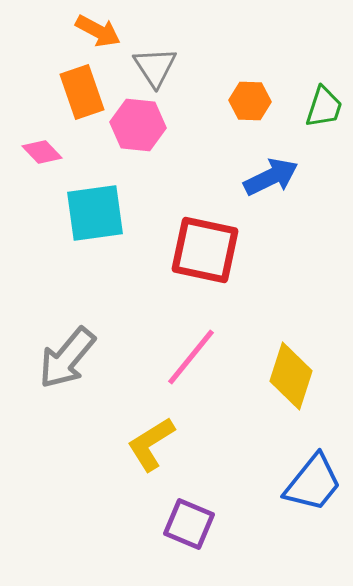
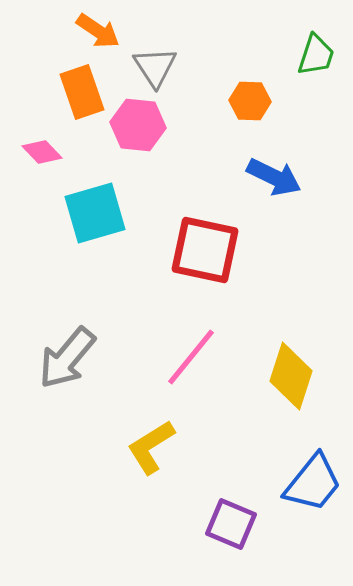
orange arrow: rotated 6 degrees clockwise
green trapezoid: moved 8 px left, 52 px up
blue arrow: moved 3 px right; rotated 52 degrees clockwise
cyan square: rotated 8 degrees counterclockwise
yellow L-shape: moved 3 px down
purple square: moved 42 px right
